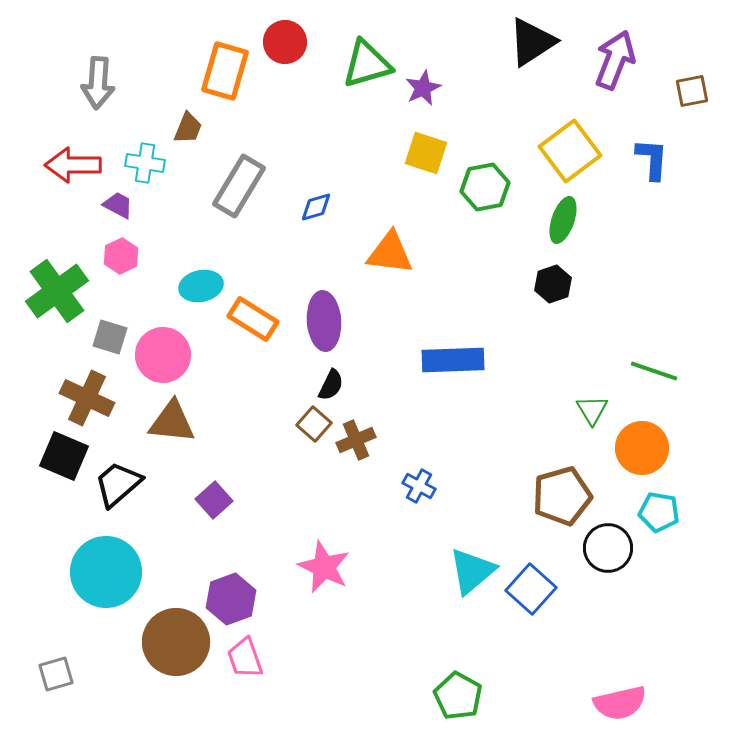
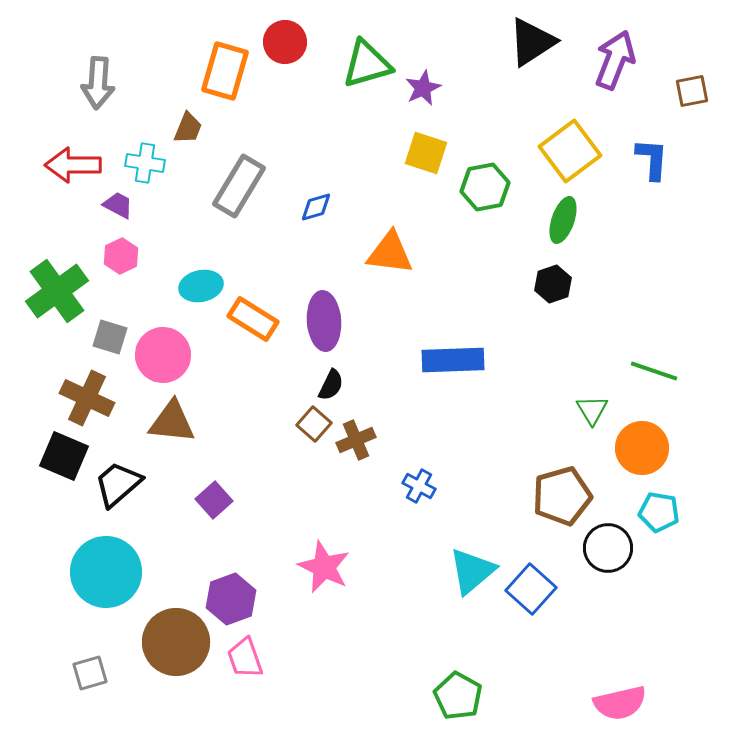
gray square at (56, 674): moved 34 px right, 1 px up
